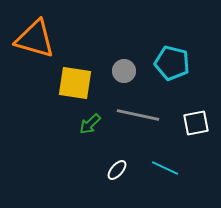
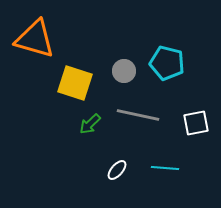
cyan pentagon: moved 5 px left
yellow square: rotated 9 degrees clockwise
cyan line: rotated 20 degrees counterclockwise
